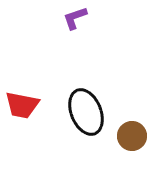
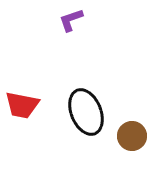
purple L-shape: moved 4 px left, 2 px down
